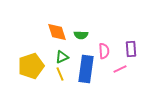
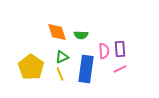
purple rectangle: moved 11 px left
yellow pentagon: moved 1 px down; rotated 20 degrees counterclockwise
